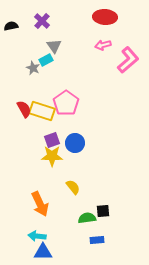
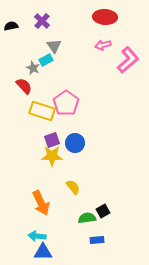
red semicircle: moved 23 px up; rotated 12 degrees counterclockwise
orange arrow: moved 1 px right, 1 px up
black square: rotated 24 degrees counterclockwise
